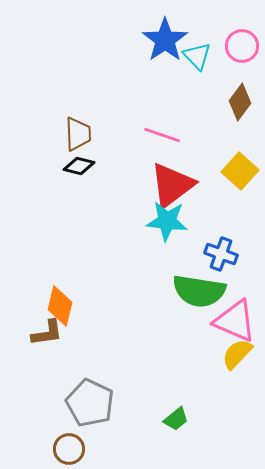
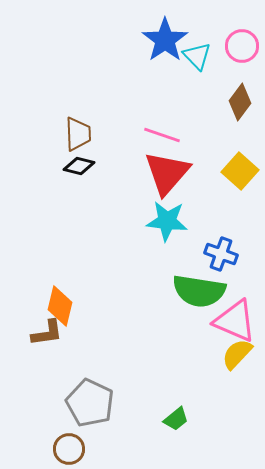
red triangle: moved 5 px left, 12 px up; rotated 12 degrees counterclockwise
